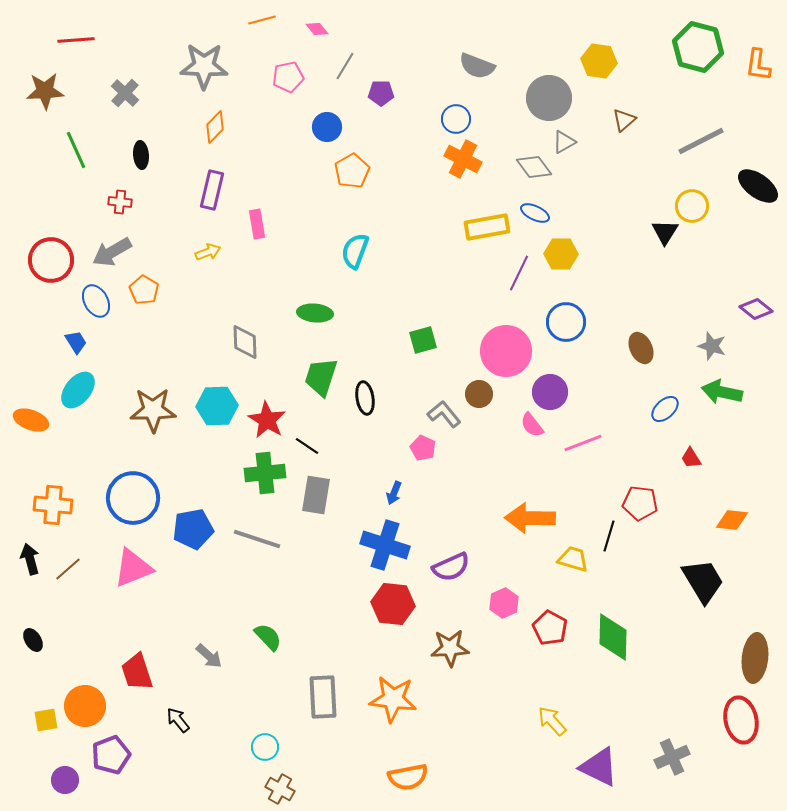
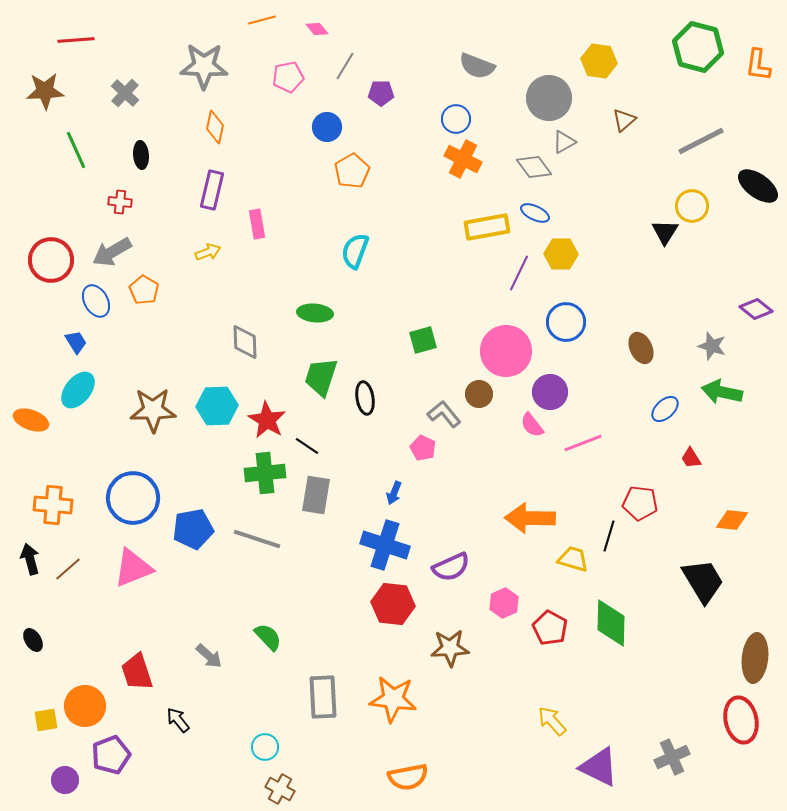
orange diamond at (215, 127): rotated 32 degrees counterclockwise
green diamond at (613, 637): moved 2 px left, 14 px up
